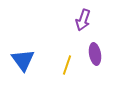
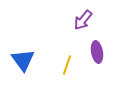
purple arrow: rotated 20 degrees clockwise
purple ellipse: moved 2 px right, 2 px up
